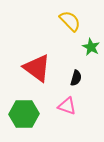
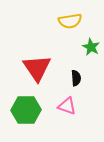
yellow semicircle: rotated 125 degrees clockwise
red triangle: rotated 20 degrees clockwise
black semicircle: rotated 21 degrees counterclockwise
green hexagon: moved 2 px right, 4 px up
